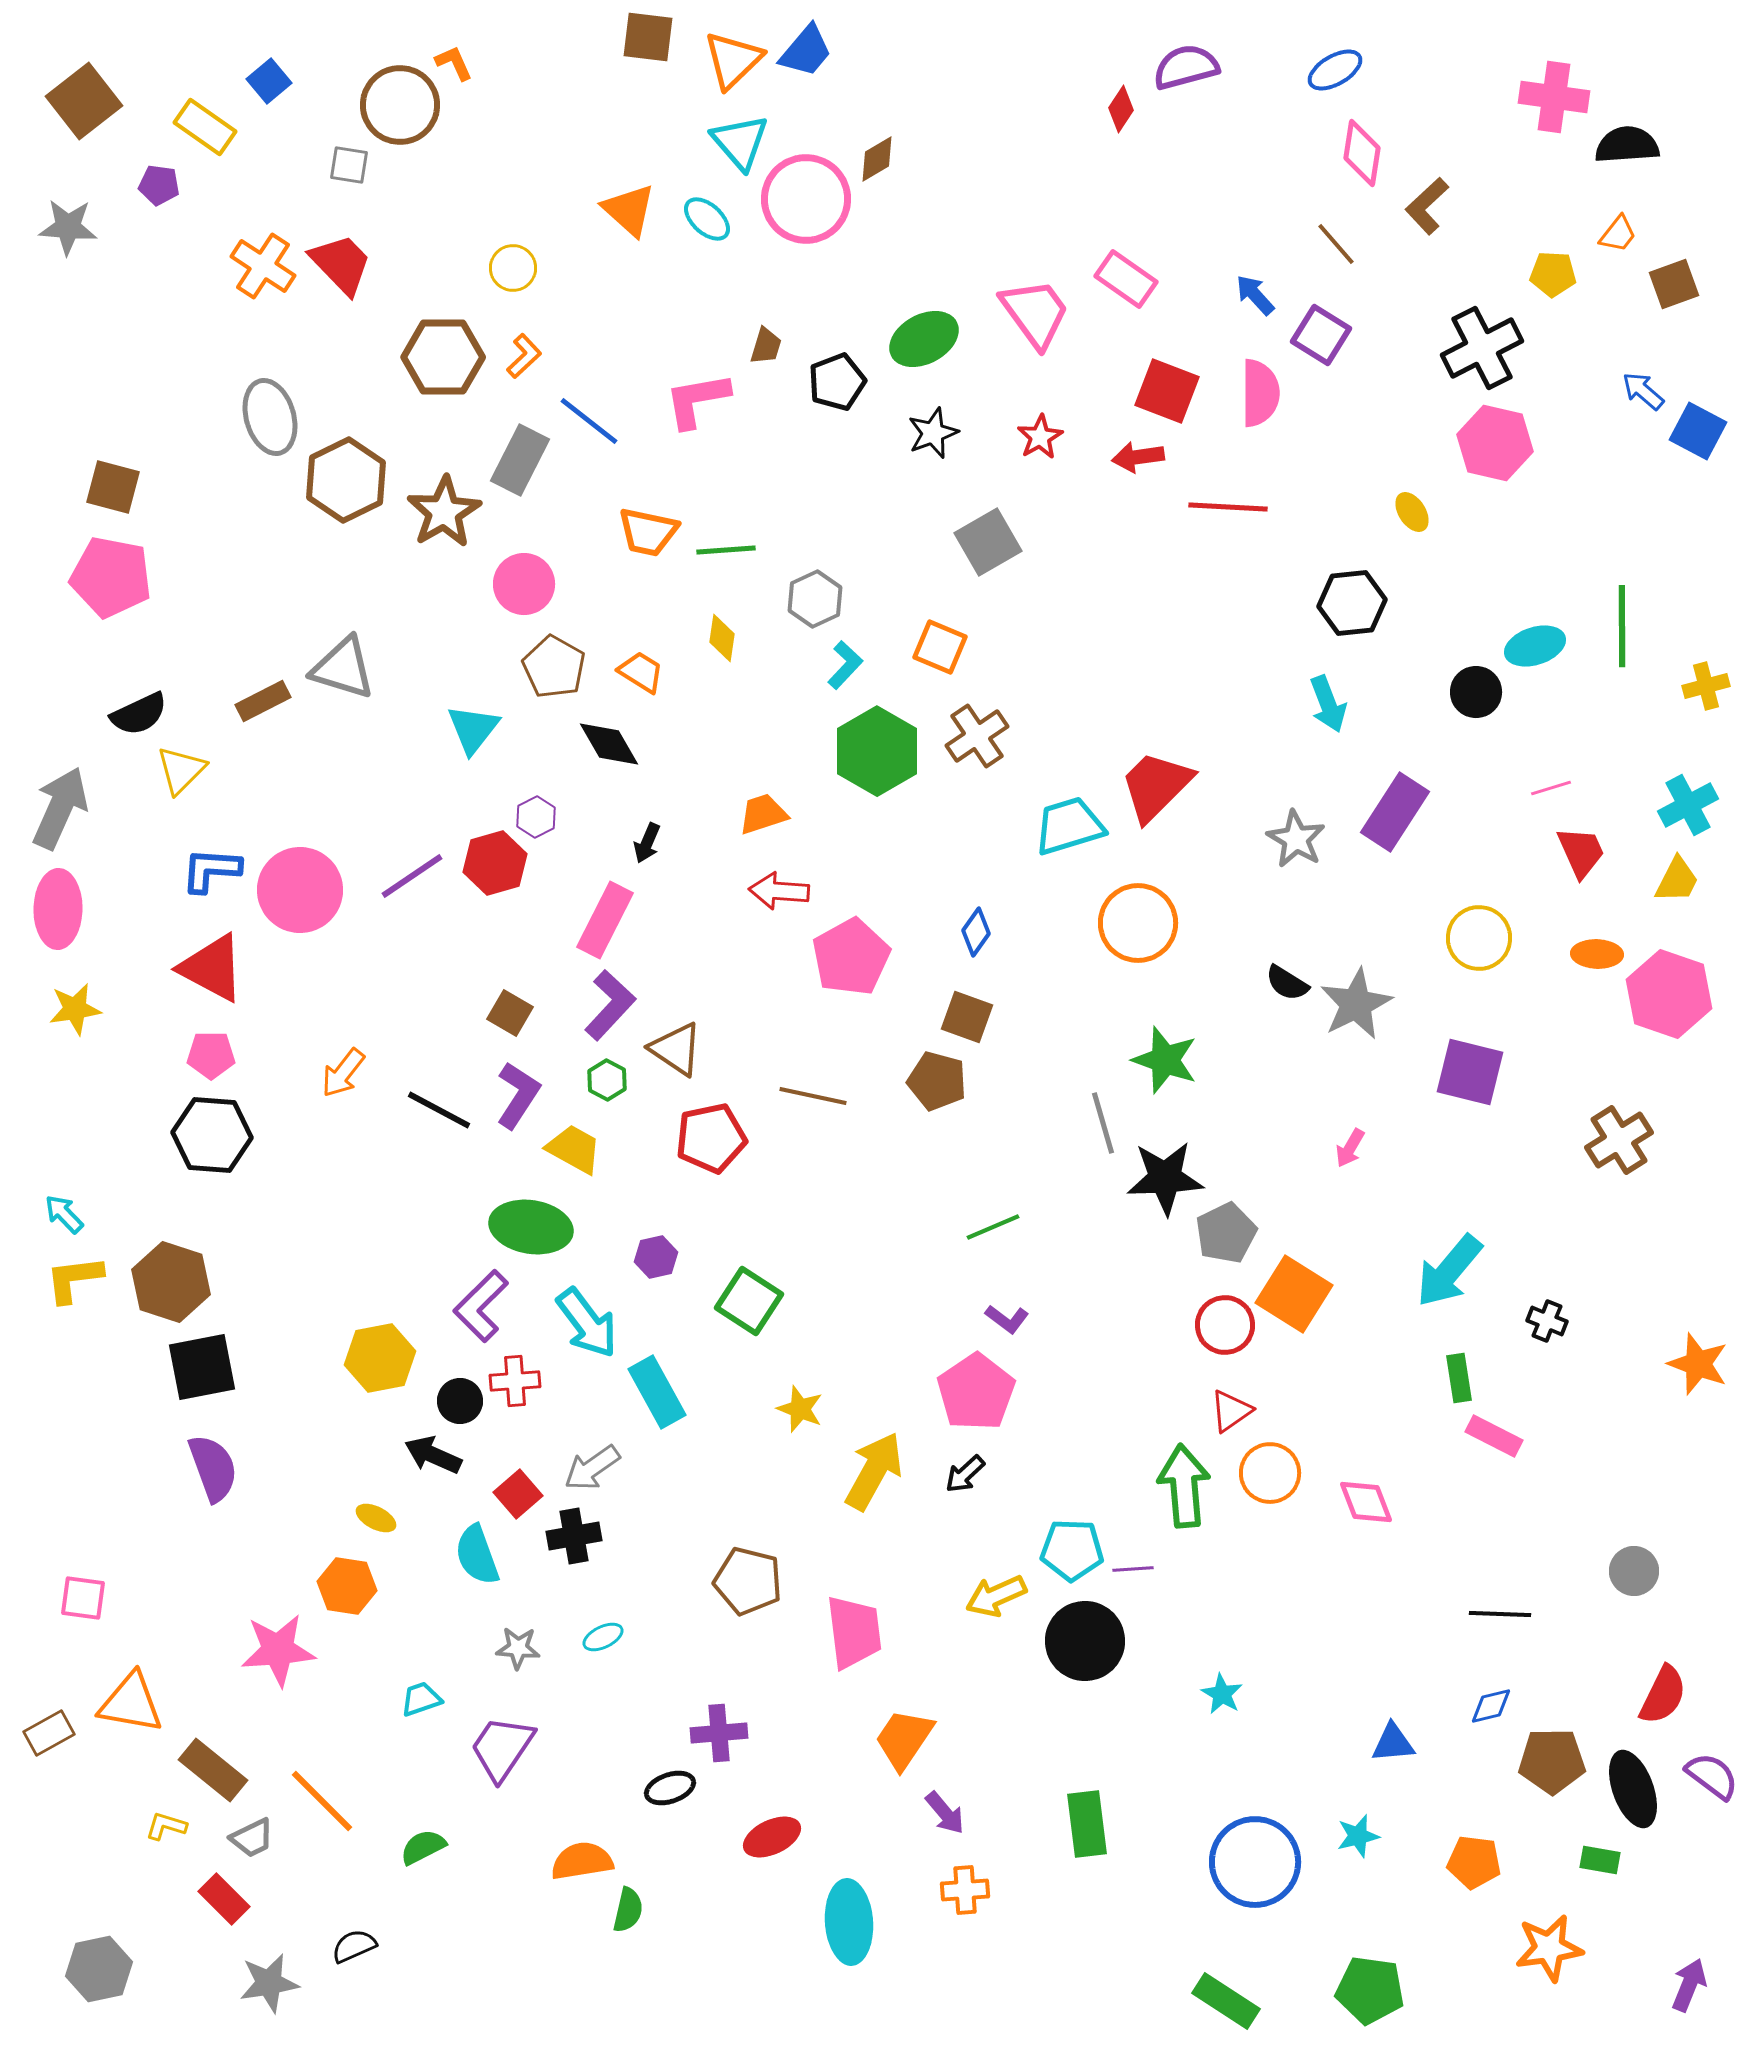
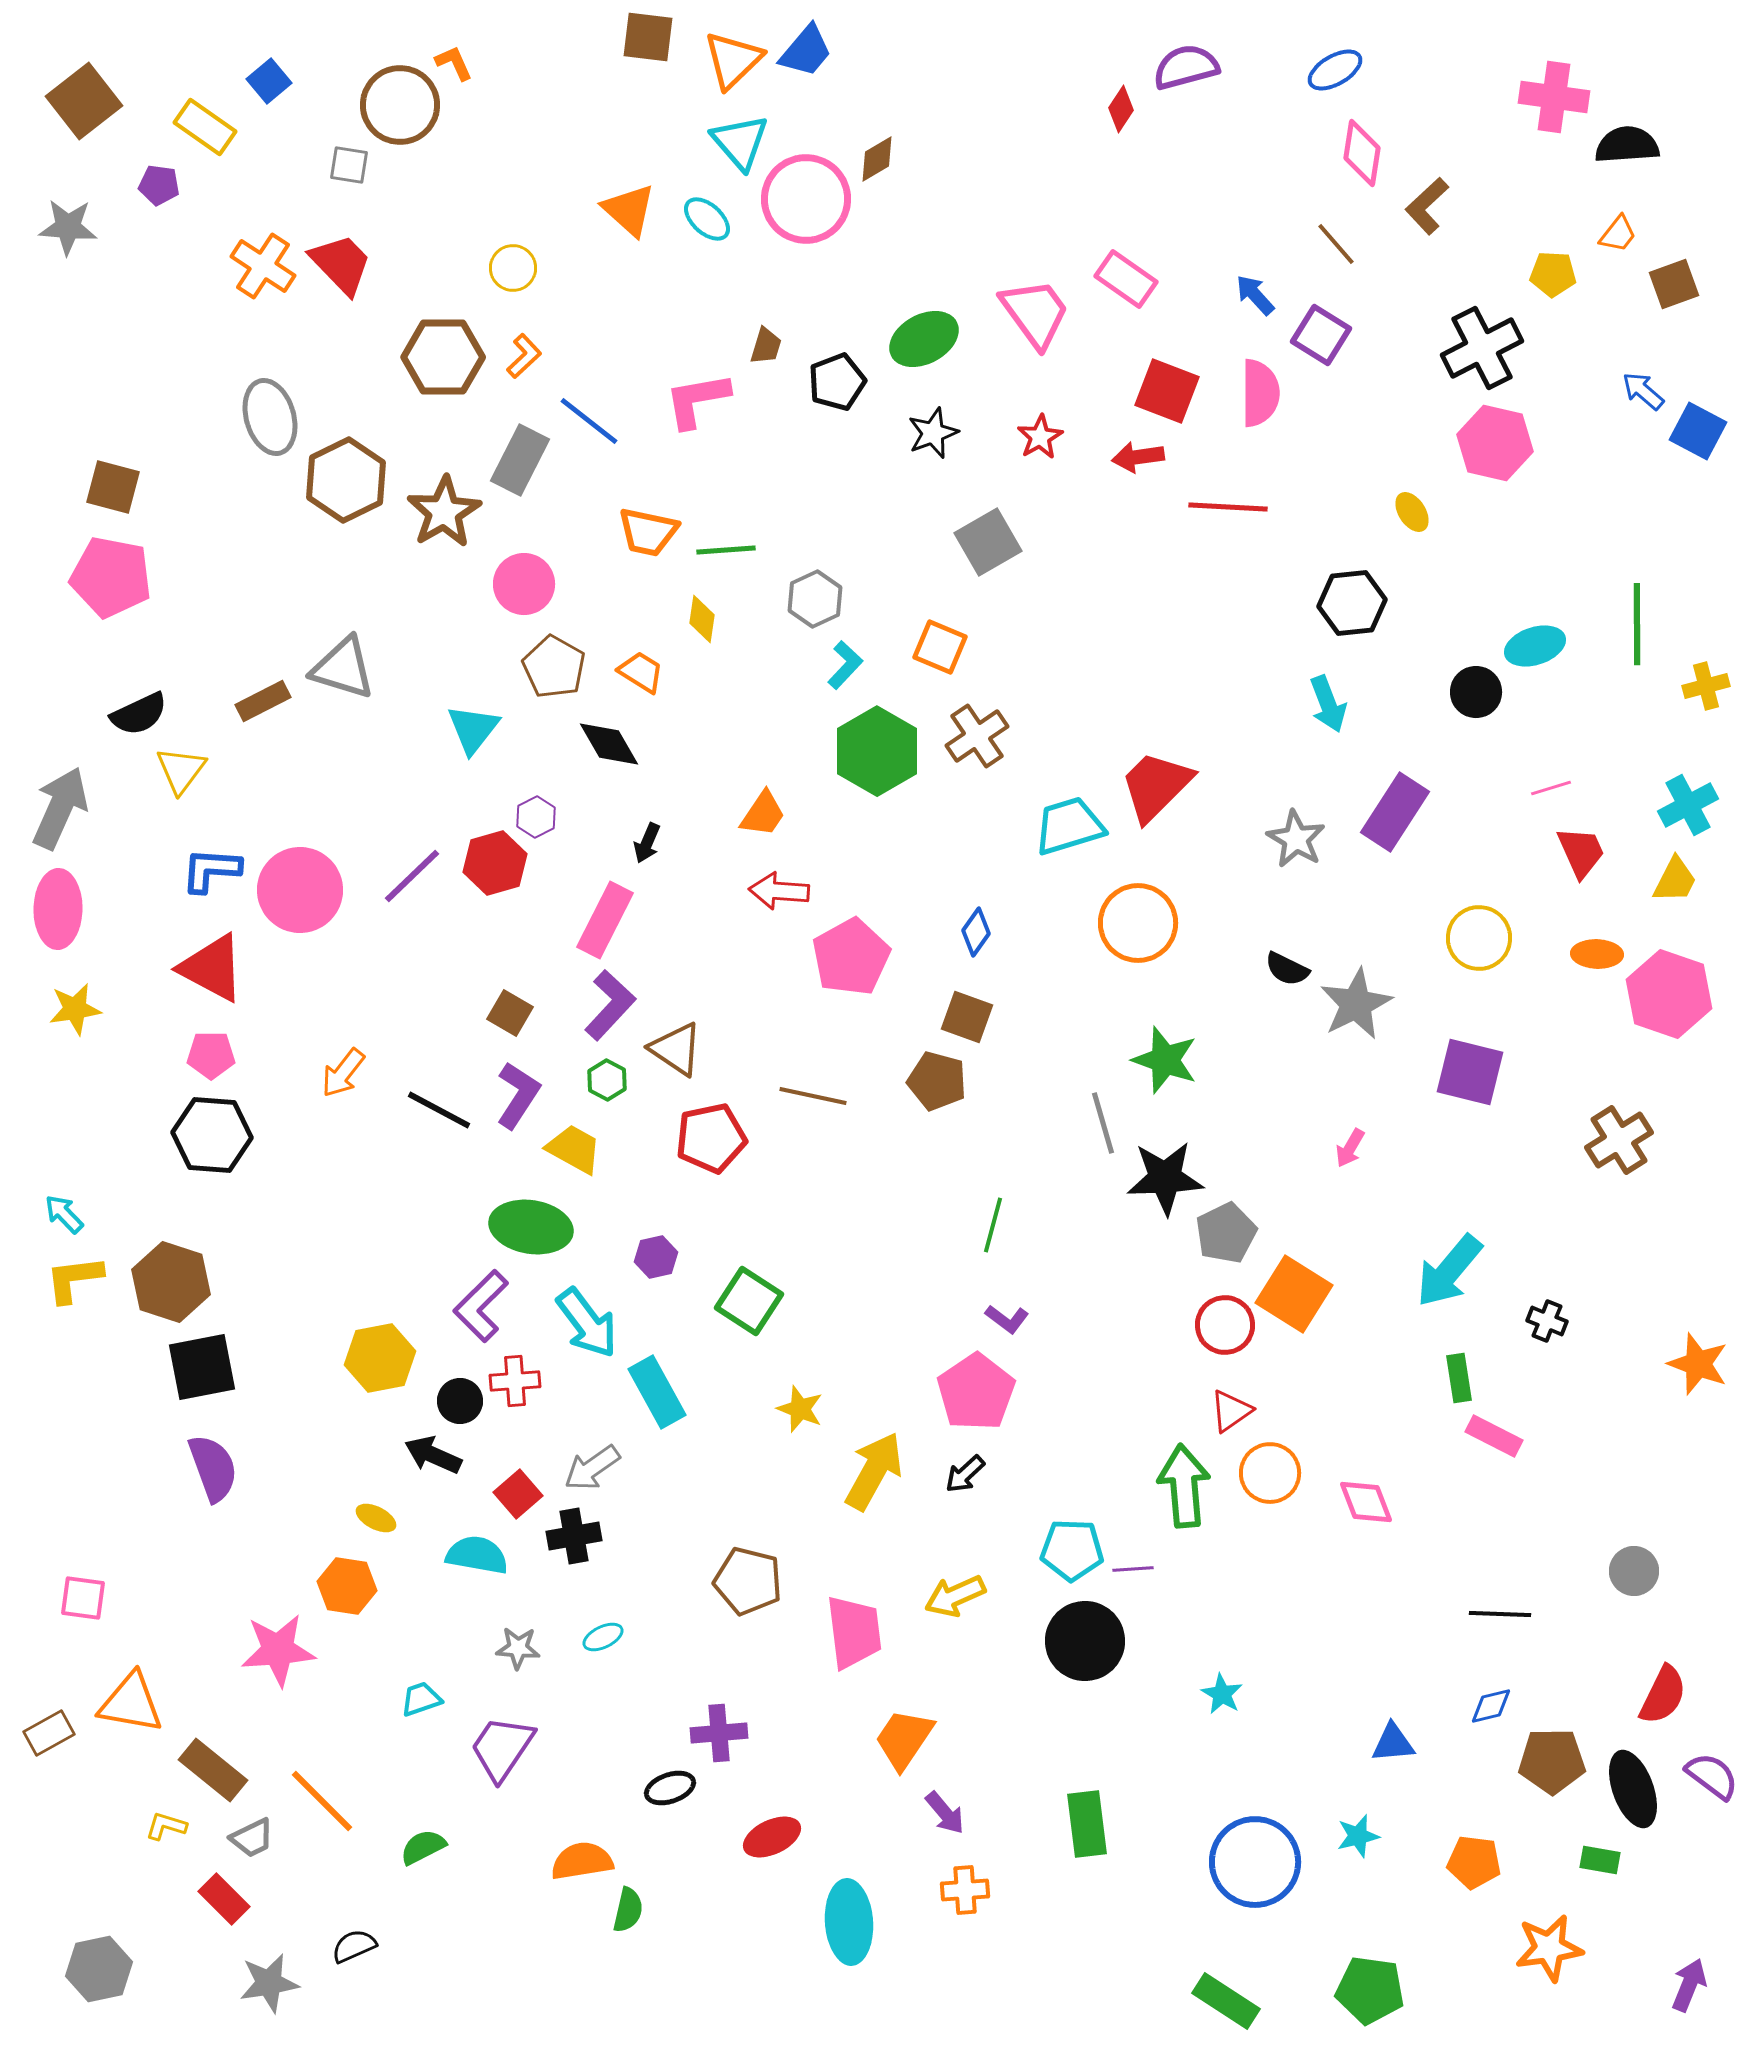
green line at (1622, 626): moved 15 px right, 2 px up
yellow diamond at (722, 638): moved 20 px left, 19 px up
yellow triangle at (181, 770): rotated 8 degrees counterclockwise
orange trapezoid at (763, 814): rotated 142 degrees clockwise
purple line at (412, 876): rotated 10 degrees counterclockwise
yellow trapezoid at (1677, 880): moved 2 px left
black semicircle at (1287, 983): moved 14 px up; rotated 6 degrees counterclockwise
green line at (993, 1227): moved 2 px up; rotated 52 degrees counterclockwise
cyan semicircle at (477, 1555): rotated 120 degrees clockwise
yellow arrow at (996, 1596): moved 41 px left
